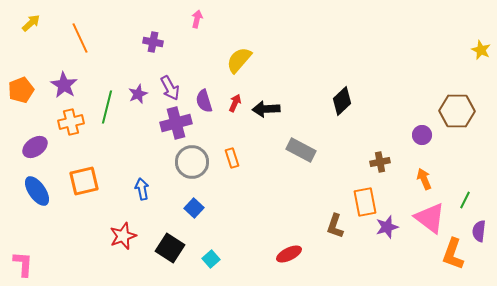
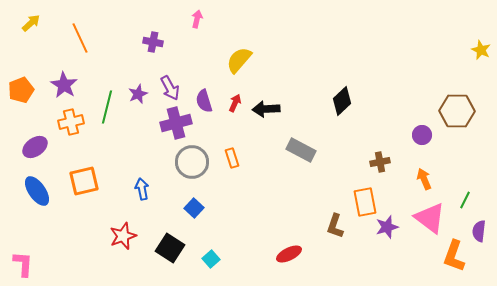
orange L-shape at (453, 254): moved 1 px right, 2 px down
